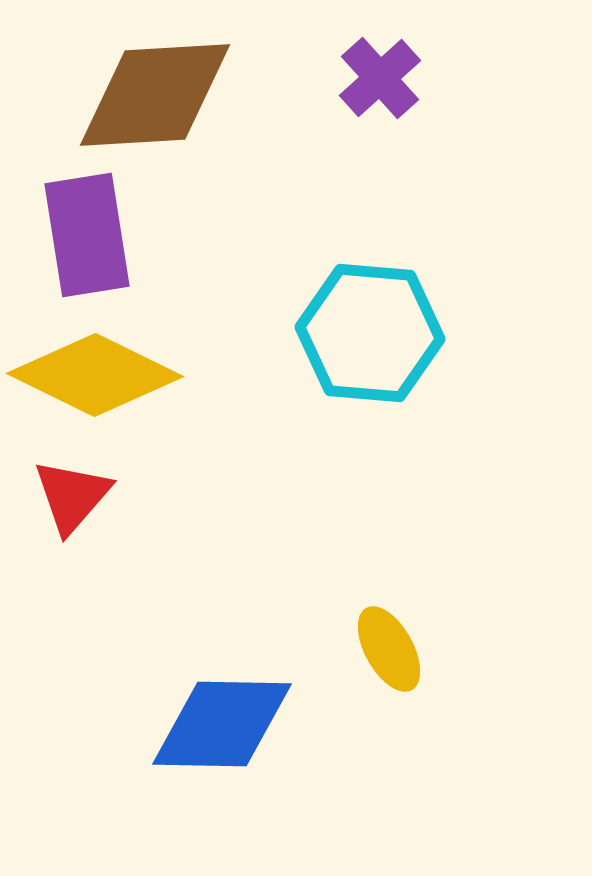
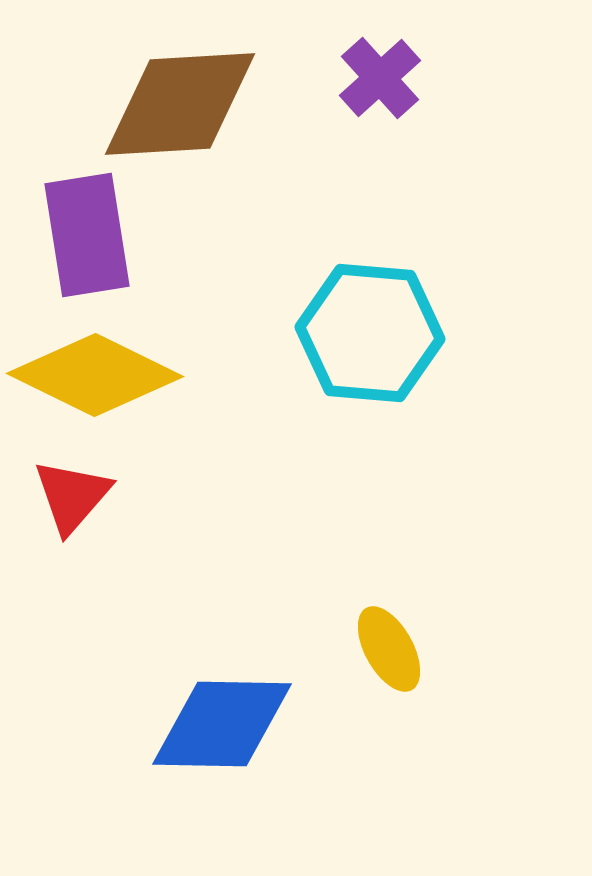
brown diamond: moved 25 px right, 9 px down
